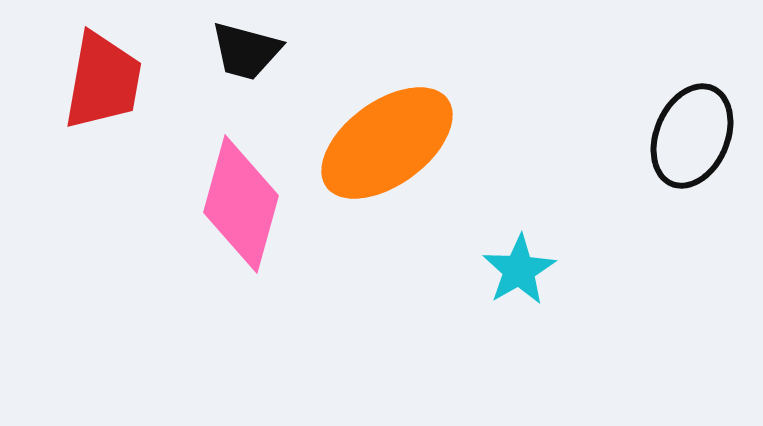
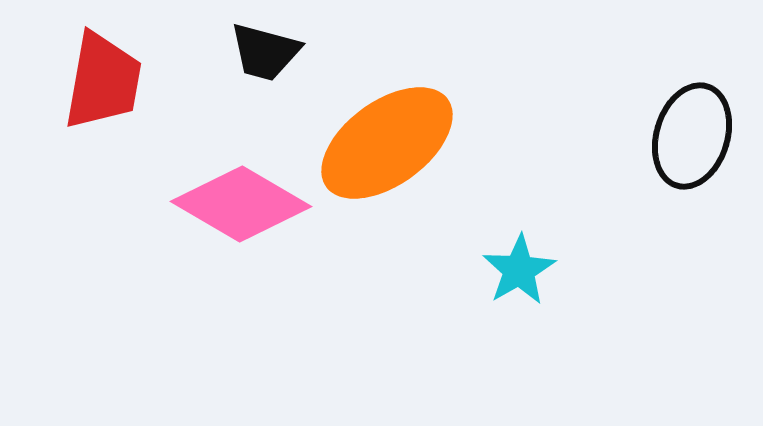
black trapezoid: moved 19 px right, 1 px down
black ellipse: rotated 6 degrees counterclockwise
pink diamond: rotated 75 degrees counterclockwise
